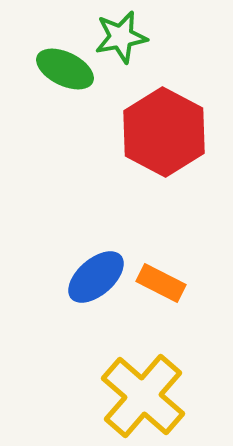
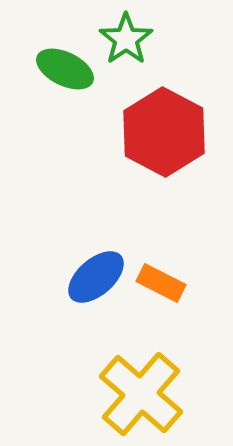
green star: moved 5 px right, 2 px down; rotated 24 degrees counterclockwise
yellow cross: moved 2 px left, 2 px up
